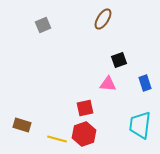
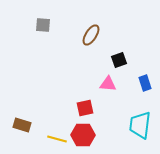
brown ellipse: moved 12 px left, 16 px down
gray square: rotated 28 degrees clockwise
red hexagon: moved 1 px left, 1 px down; rotated 20 degrees clockwise
